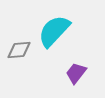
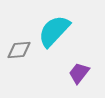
purple trapezoid: moved 3 px right
